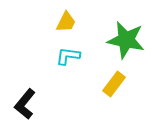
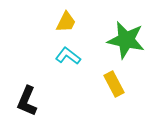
cyan L-shape: rotated 30 degrees clockwise
yellow rectangle: rotated 65 degrees counterclockwise
black L-shape: moved 2 px right, 3 px up; rotated 16 degrees counterclockwise
